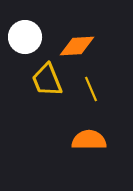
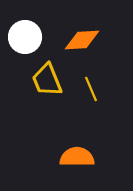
orange diamond: moved 5 px right, 6 px up
orange semicircle: moved 12 px left, 17 px down
